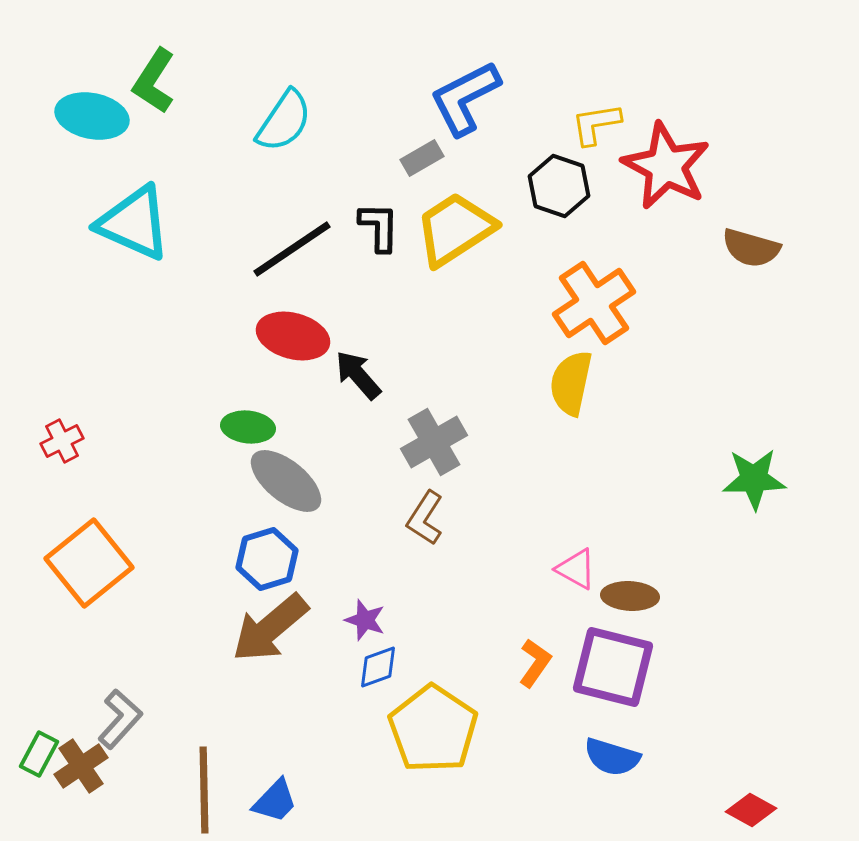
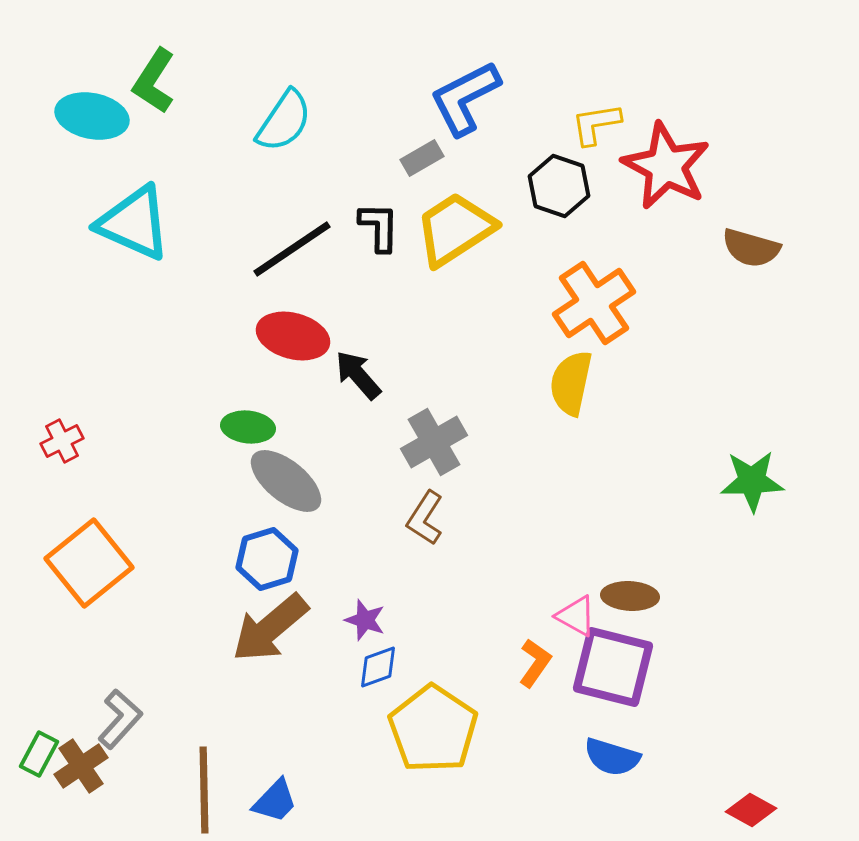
green star: moved 2 px left, 2 px down
pink triangle: moved 47 px down
